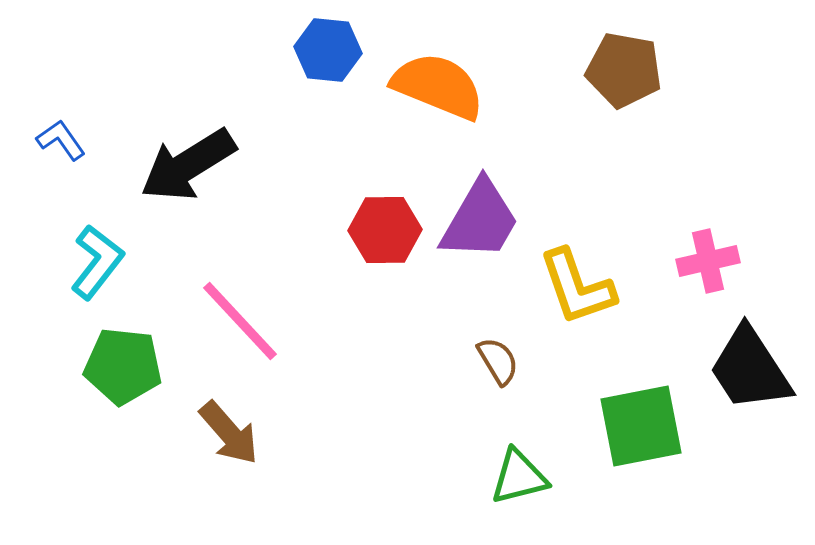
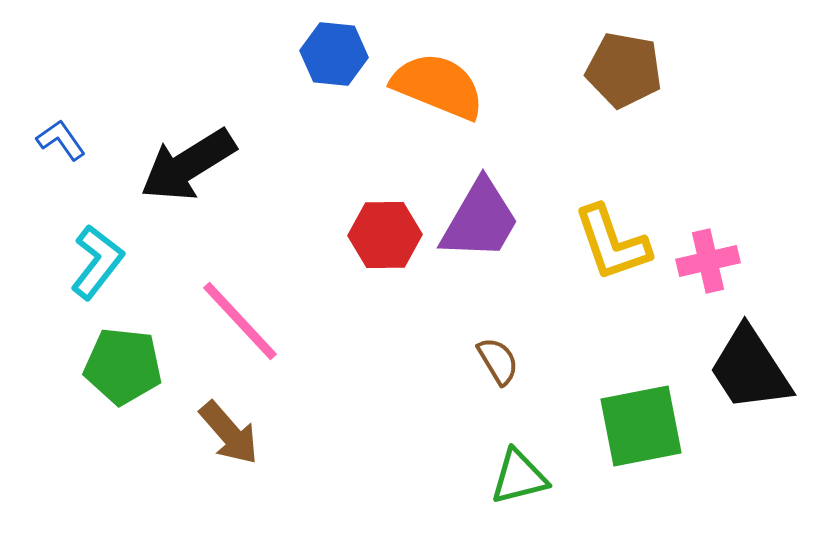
blue hexagon: moved 6 px right, 4 px down
red hexagon: moved 5 px down
yellow L-shape: moved 35 px right, 44 px up
